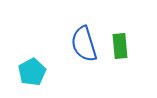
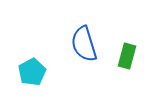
green rectangle: moved 7 px right, 10 px down; rotated 20 degrees clockwise
